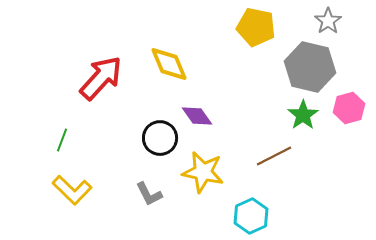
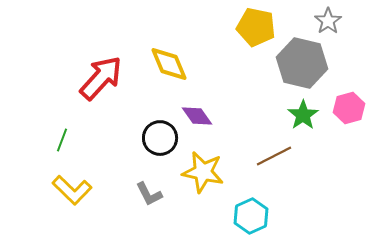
gray hexagon: moved 8 px left, 4 px up
